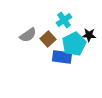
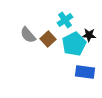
cyan cross: moved 1 px right
gray semicircle: rotated 84 degrees clockwise
blue rectangle: moved 23 px right, 15 px down
